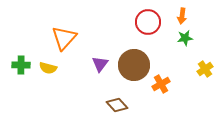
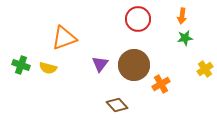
red circle: moved 10 px left, 3 px up
orange triangle: rotated 28 degrees clockwise
green cross: rotated 18 degrees clockwise
